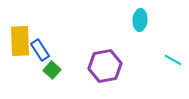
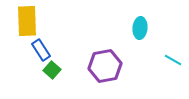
cyan ellipse: moved 8 px down
yellow rectangle: moved 7 px right, 20 px up
blue rectangle: moved 1 px right
